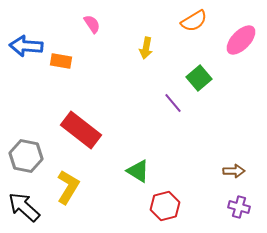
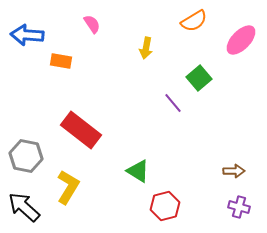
blue arrow: moved 1 px right, 11 px up
